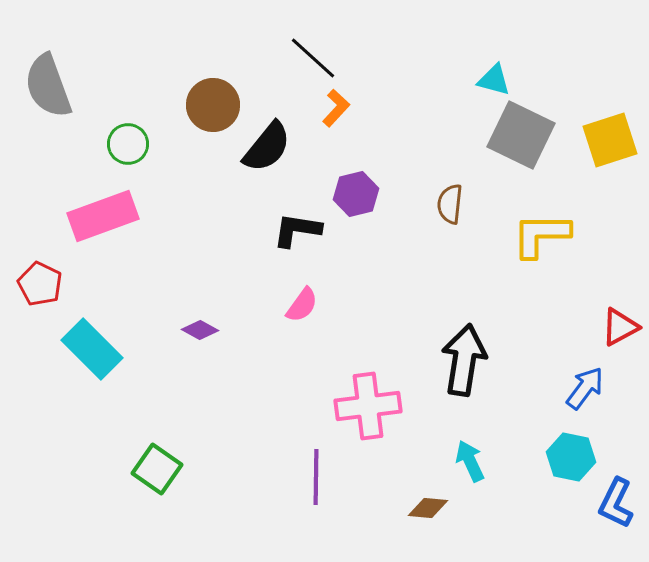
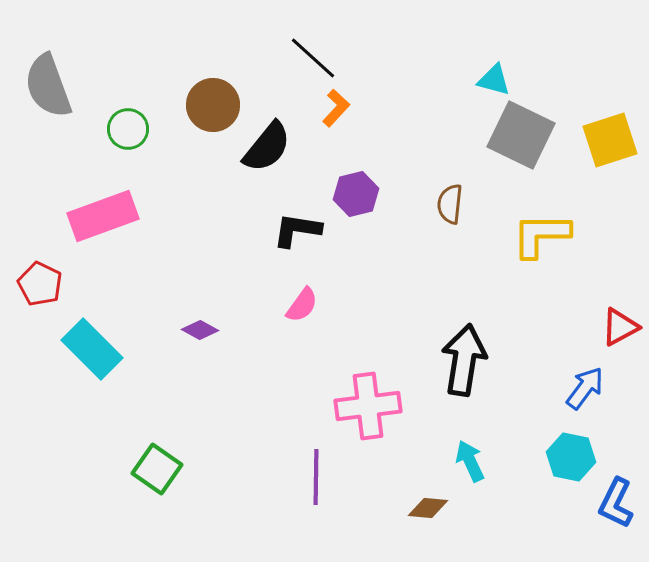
green circle: moved 15 px up
